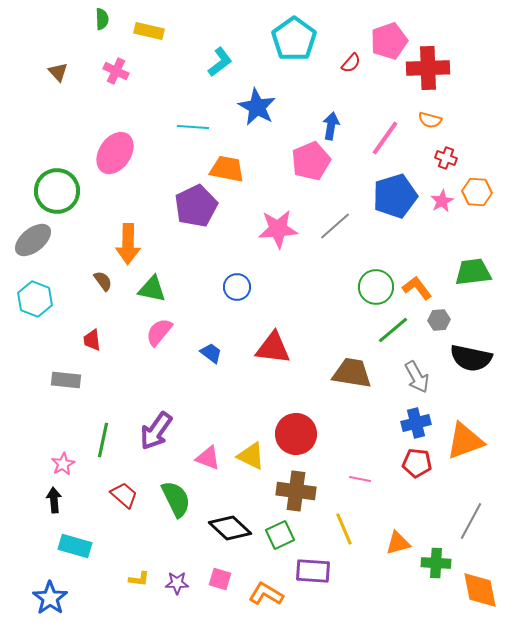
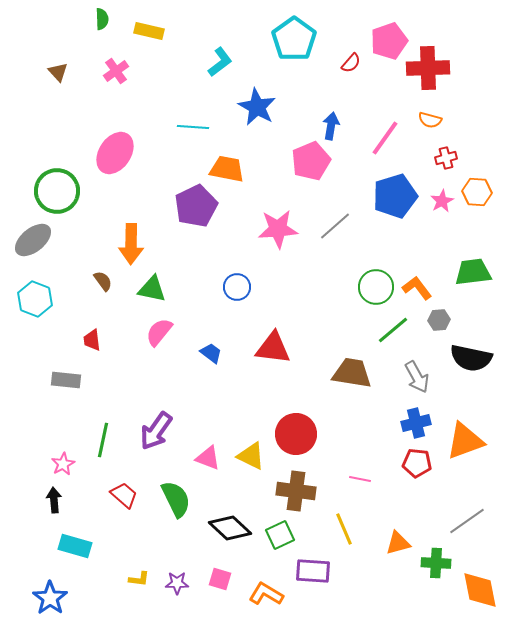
pink cross at (116, 71): rotated 30 degrees clockwise
red cross at (446, 158): rotated 35 degrees counterclockwise
orange arrow at (128, 244): moved 3 px right
gray line at (471, 521): moved 4 px left; rotated 27 degrees clockwise
